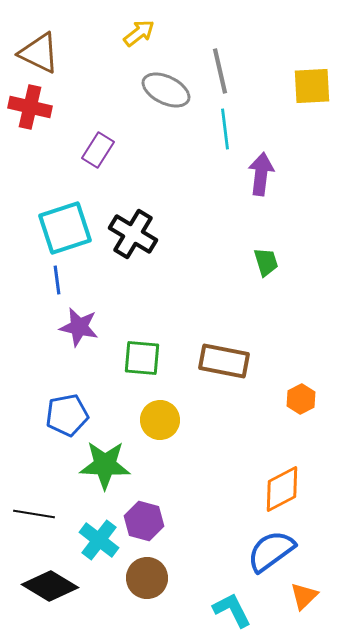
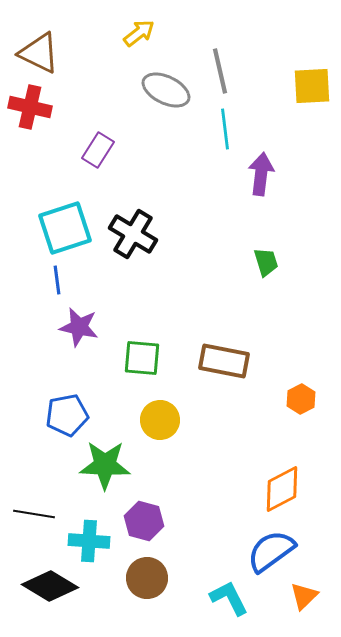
cyan cross: moved 10 px left, 1 px down; rotated 33 degrees counterclockwise
cyan L-shape: moved 3 px left, 12 px up
